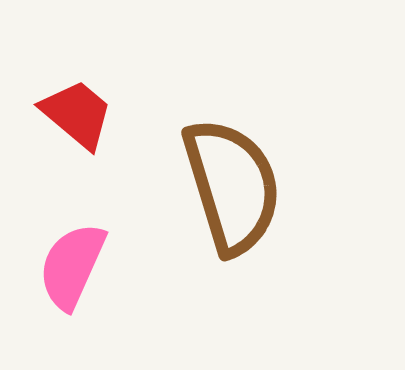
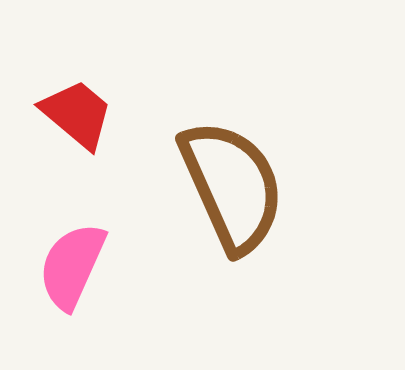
brown semicircle: rotated 7 degrees counterclockwise
